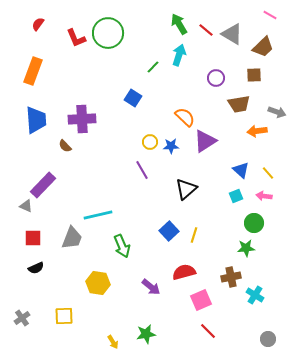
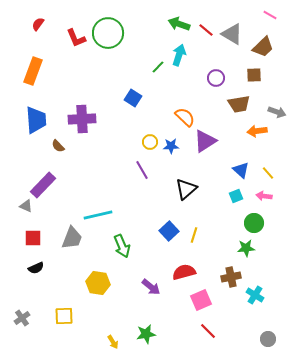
green arrow at (179, 24): rotated 40 degrees counterclockwise
green line at (153, 67): moved 5 px right
brown semicircle at (65, 146): moved 7 px left
